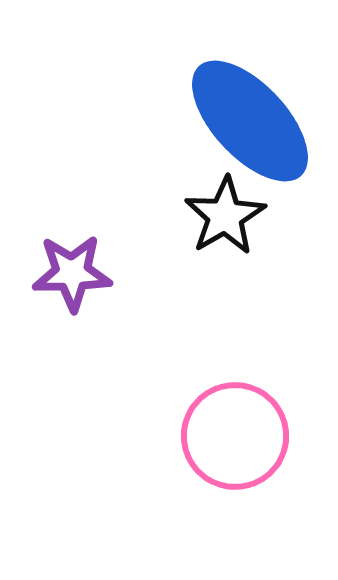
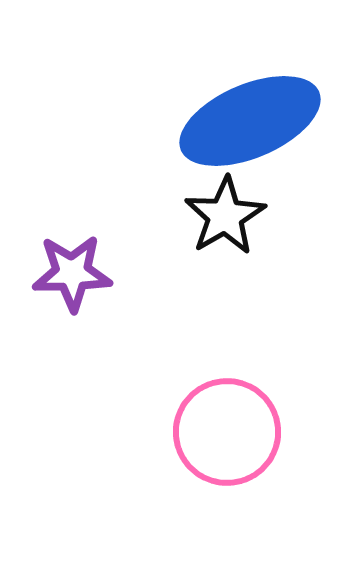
blue ellipse: rotated 70 degrees counterclockwise
pink circle: moved 8 px left, 4 px up
